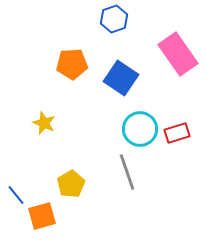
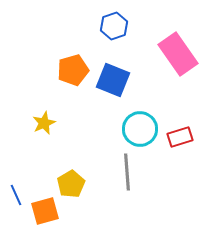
blue hexagon: moved 7 px down
orange pentagon: moved 1 px right, 6 px down; rotated 12 degrees counterclockwise
blue square: moved 8 px left, 2 px down; rotated 12 degrees counterclockwise
yellow star: rotated 25 degrees clockwise
red rectangle: moved 3 px right, 4 px down
gray line: rotated 15 degrees clockwise
blue line: rotated 15 degrees clockwise
orange square: moved 3 px right, 5 px up
